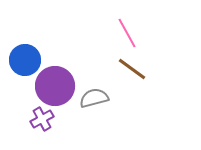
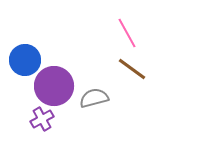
purple circle: moved 1 px left
